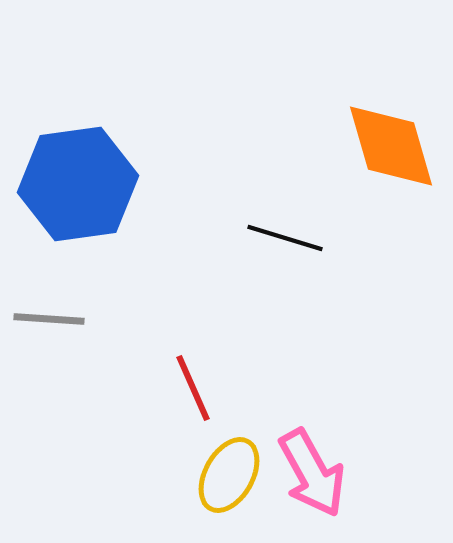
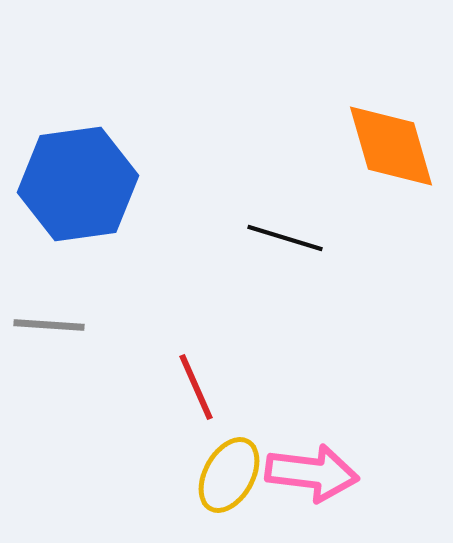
gray line: moved 6 px down
red line: moved 3 px right, 1 px up
pink arrow: rotated 54 degrees counterclockwise
